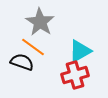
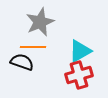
gray star: rotated 16 degrees clockwise
orange line: rotated 35 degrees counterclockwise
red cross: moved 4 px right
